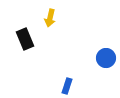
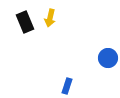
black rectangle: moved 17 px up
blue circle: moved 2 px right
